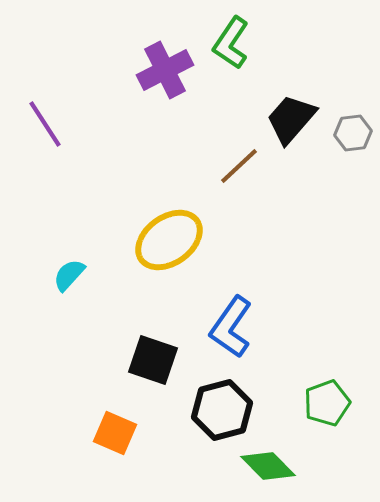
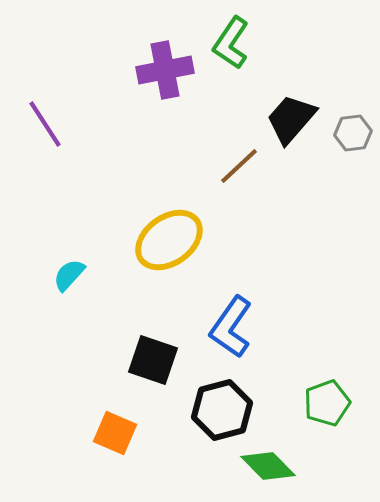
purple cross: rotated 16 degrees clockwise
